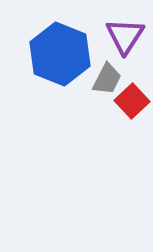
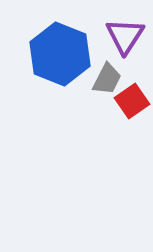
red square: rotated 8 degrees clockwise
